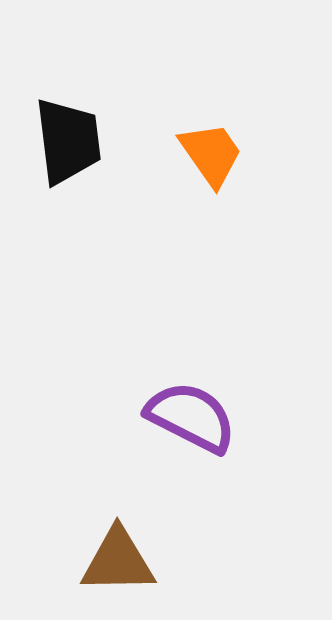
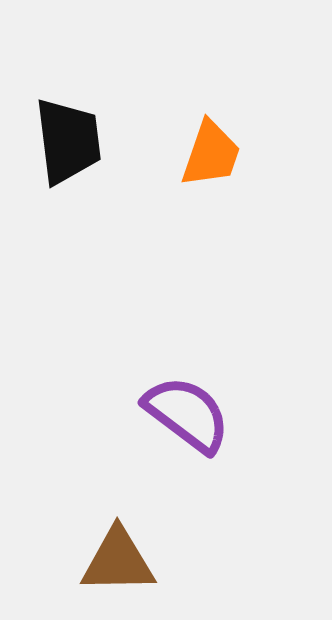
orange trapezoid: rotated 54 degrees clockwise
purple semicircle: moved 4 px left, 3 px up; rotated 10 degrees clockwise
